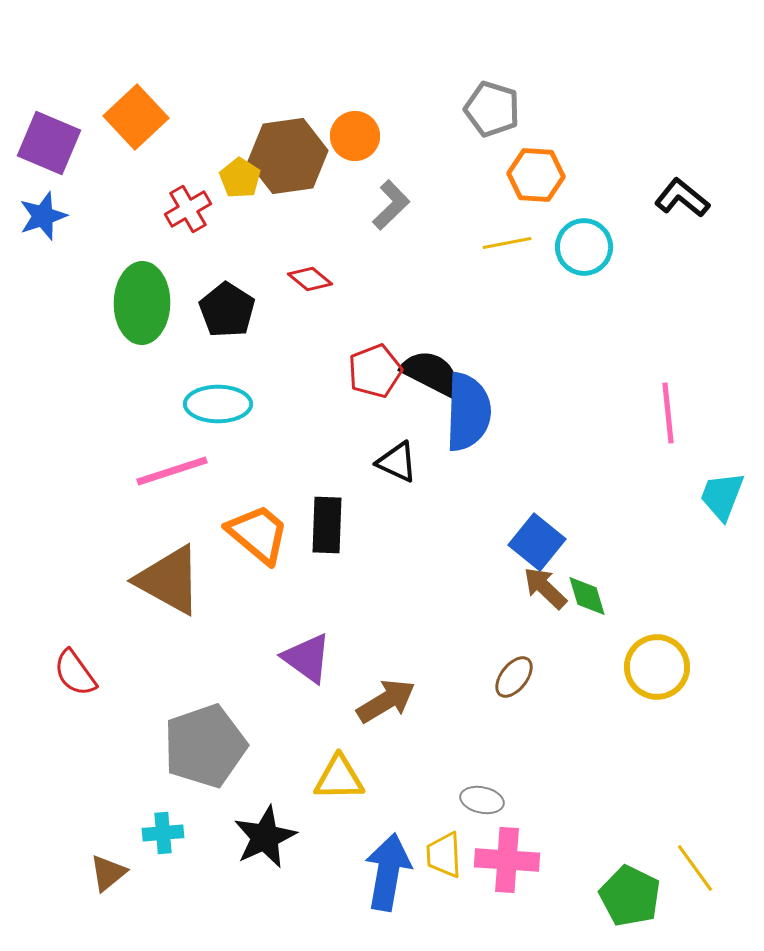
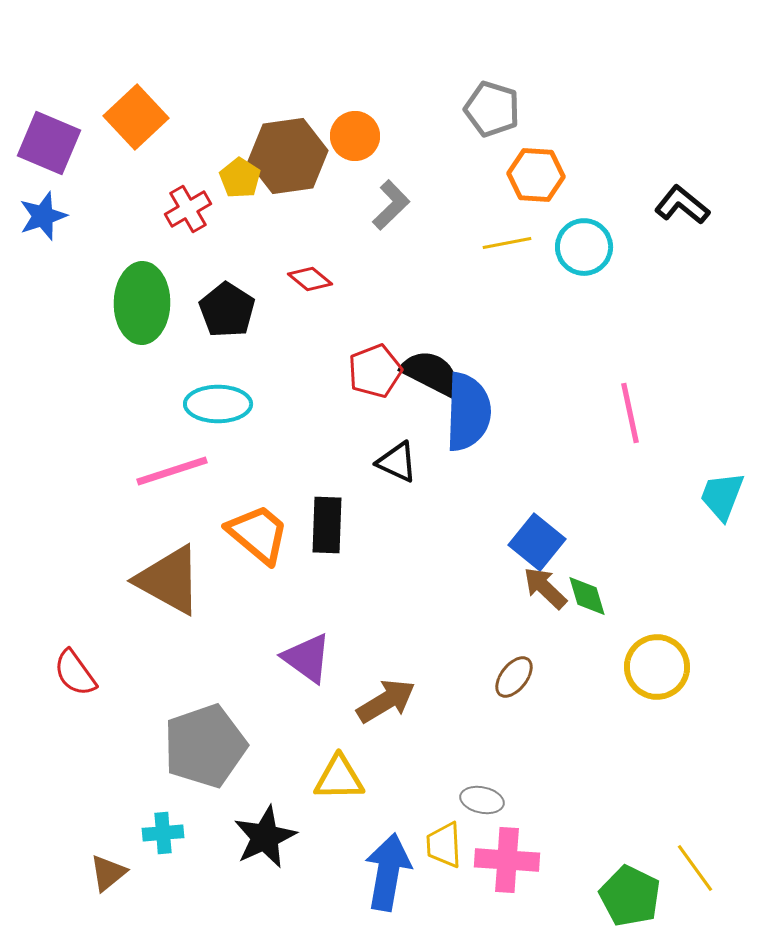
black L-shape at (682, 198): moved 7 px down
pink line at (668, 413): moved 38 px left; rotated 6 degrees counterclockwise
yellow trapezoid at (444, 855): moved 10 px up
